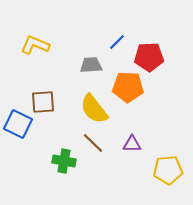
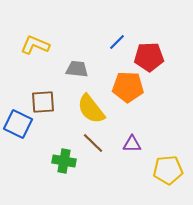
gray trapezoid: moved 14 px left, 4 px down; rotated 10 degrees clockwise
yellow semicircle: moved 3 px left
